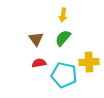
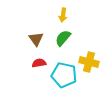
yellow cross: rotated 18 degrees clockwise
